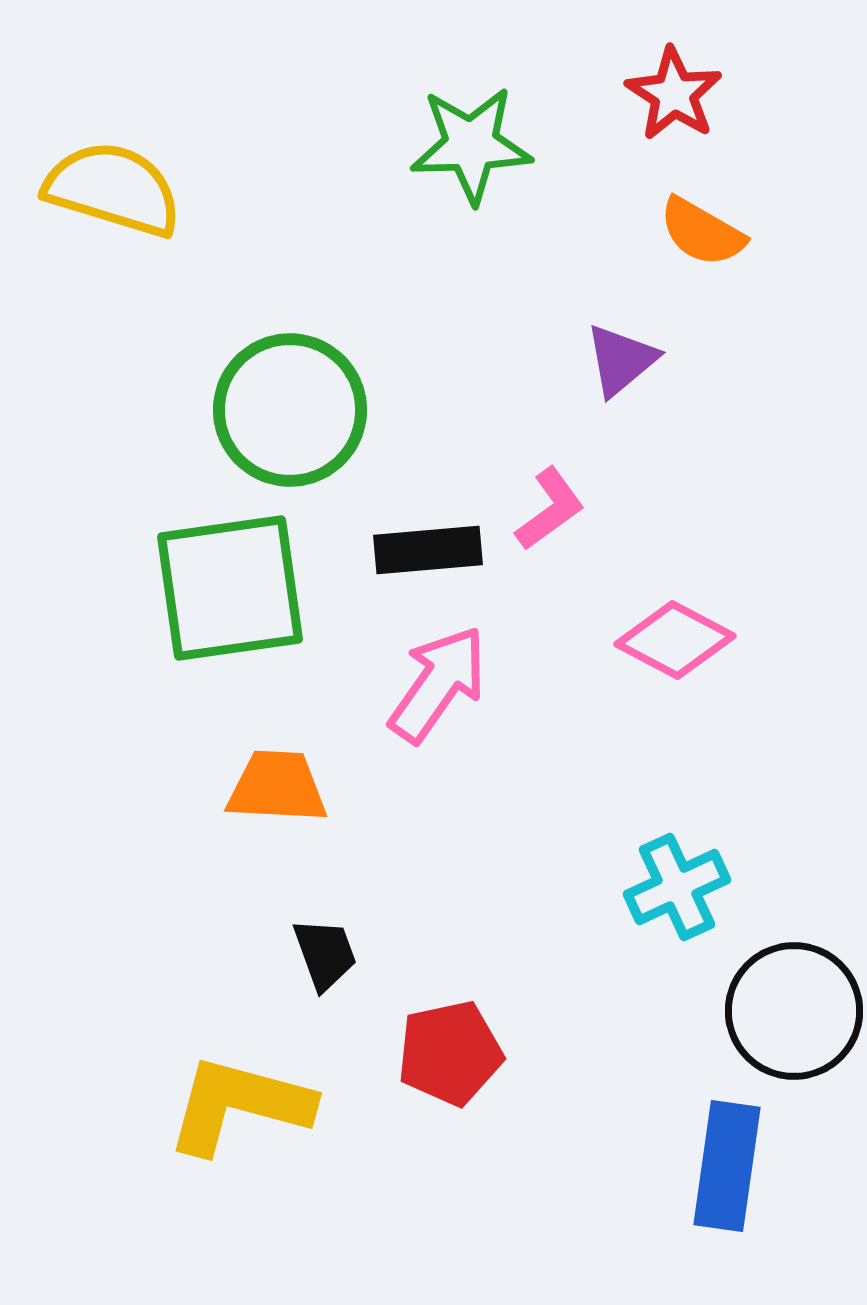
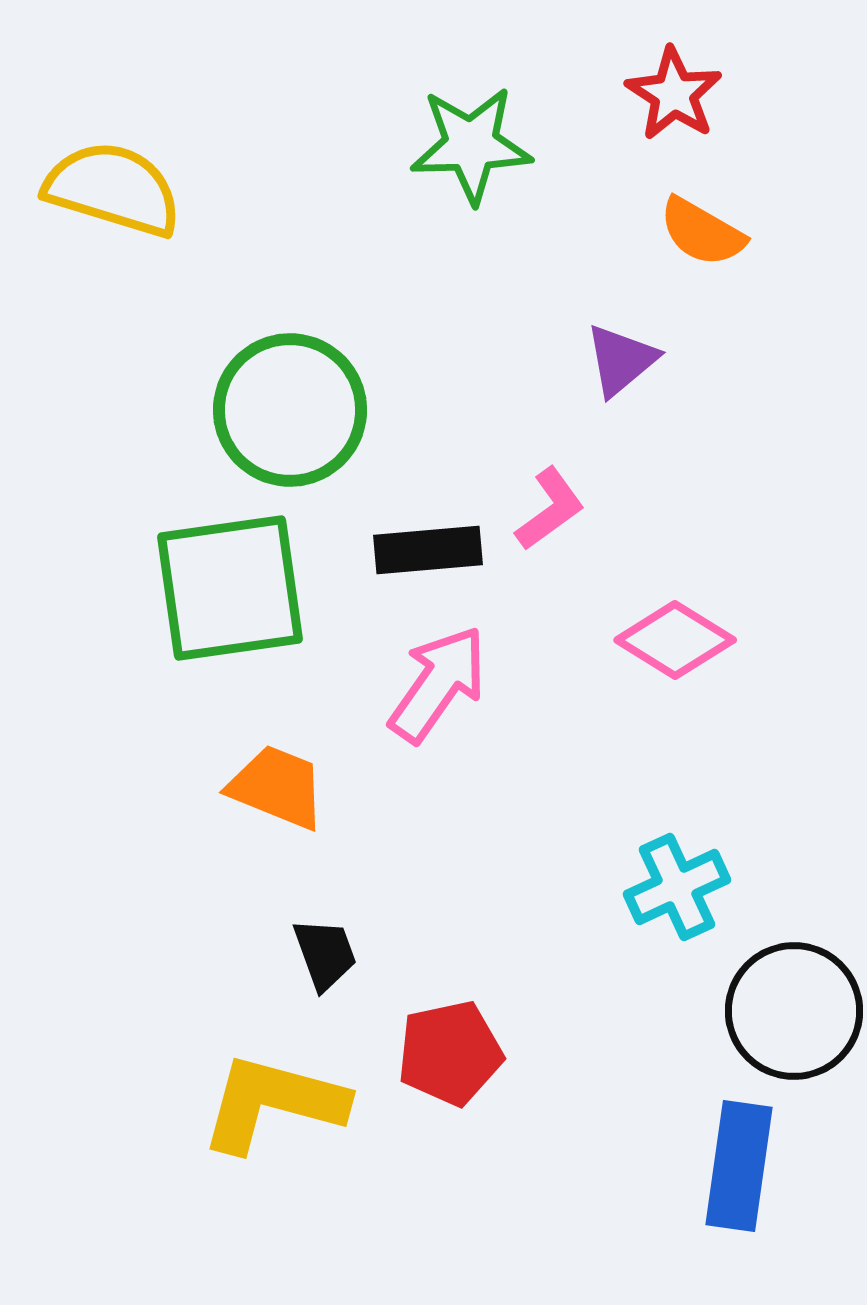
pink diamond: rotated 4 degrees clockwise
orange trapezoid: rotated 19 degrees clockwise
yellow L-shape: moved 34 px right, 2 px up
blue rectangle: moved 12 px right
